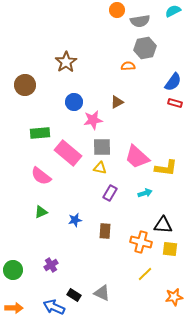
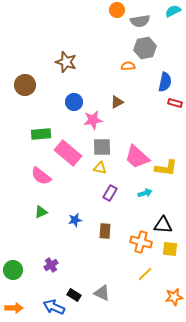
brown star: rotated 20 degrees counterclockwise
blue semicircle: moved 8 px left; rotated 24 degrees counterclockwise
green rectangle: moved 1 px right, 1 px down
